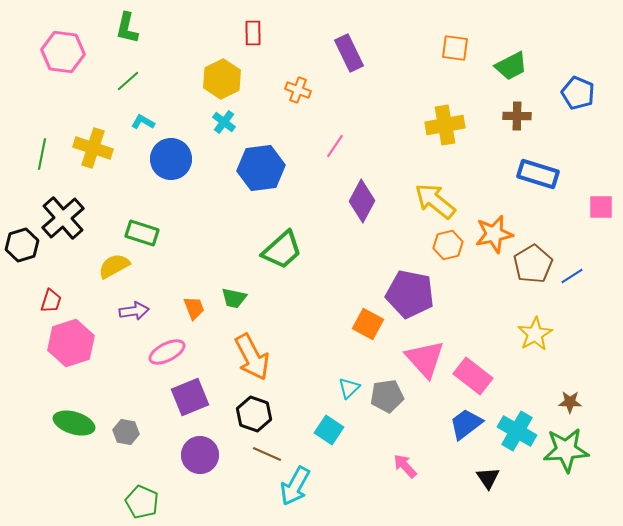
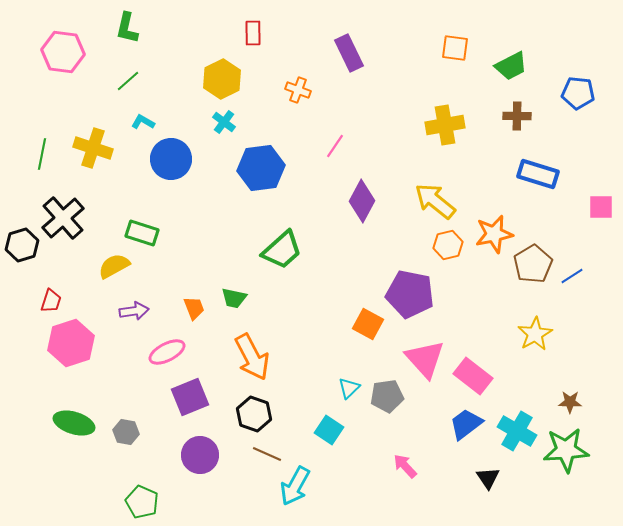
blue pentagon at (578, 93): rotated 16 degrees counterclockwise
